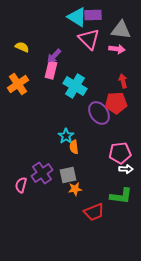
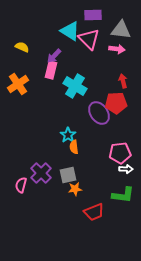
cyan triangle: moved 7 px left, 14 px down
cyan star: moved 2 px right, 1 px up
purple cross: moved 1 px left; rotated 10 degrees counterclockwise
green L-shape: moved 2 px right, 1 px up
